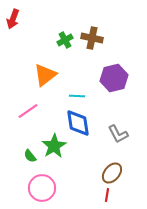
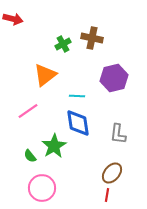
red arrow: rotated 96 degrees counterclockwise
green cross: moved 2 px left, 4 px down
gray L-shape: rotated 35 degrees clockwise
